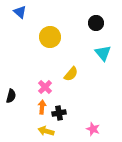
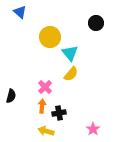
cyan triangle: moved 33 px left
orange arrow: moved 1 px up
pink star: rotated 16 degrees clockwise
